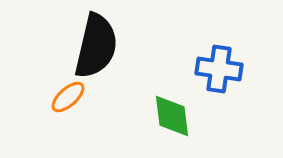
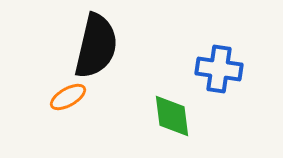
orange ellipse: rotated 12 degrees clockwise
